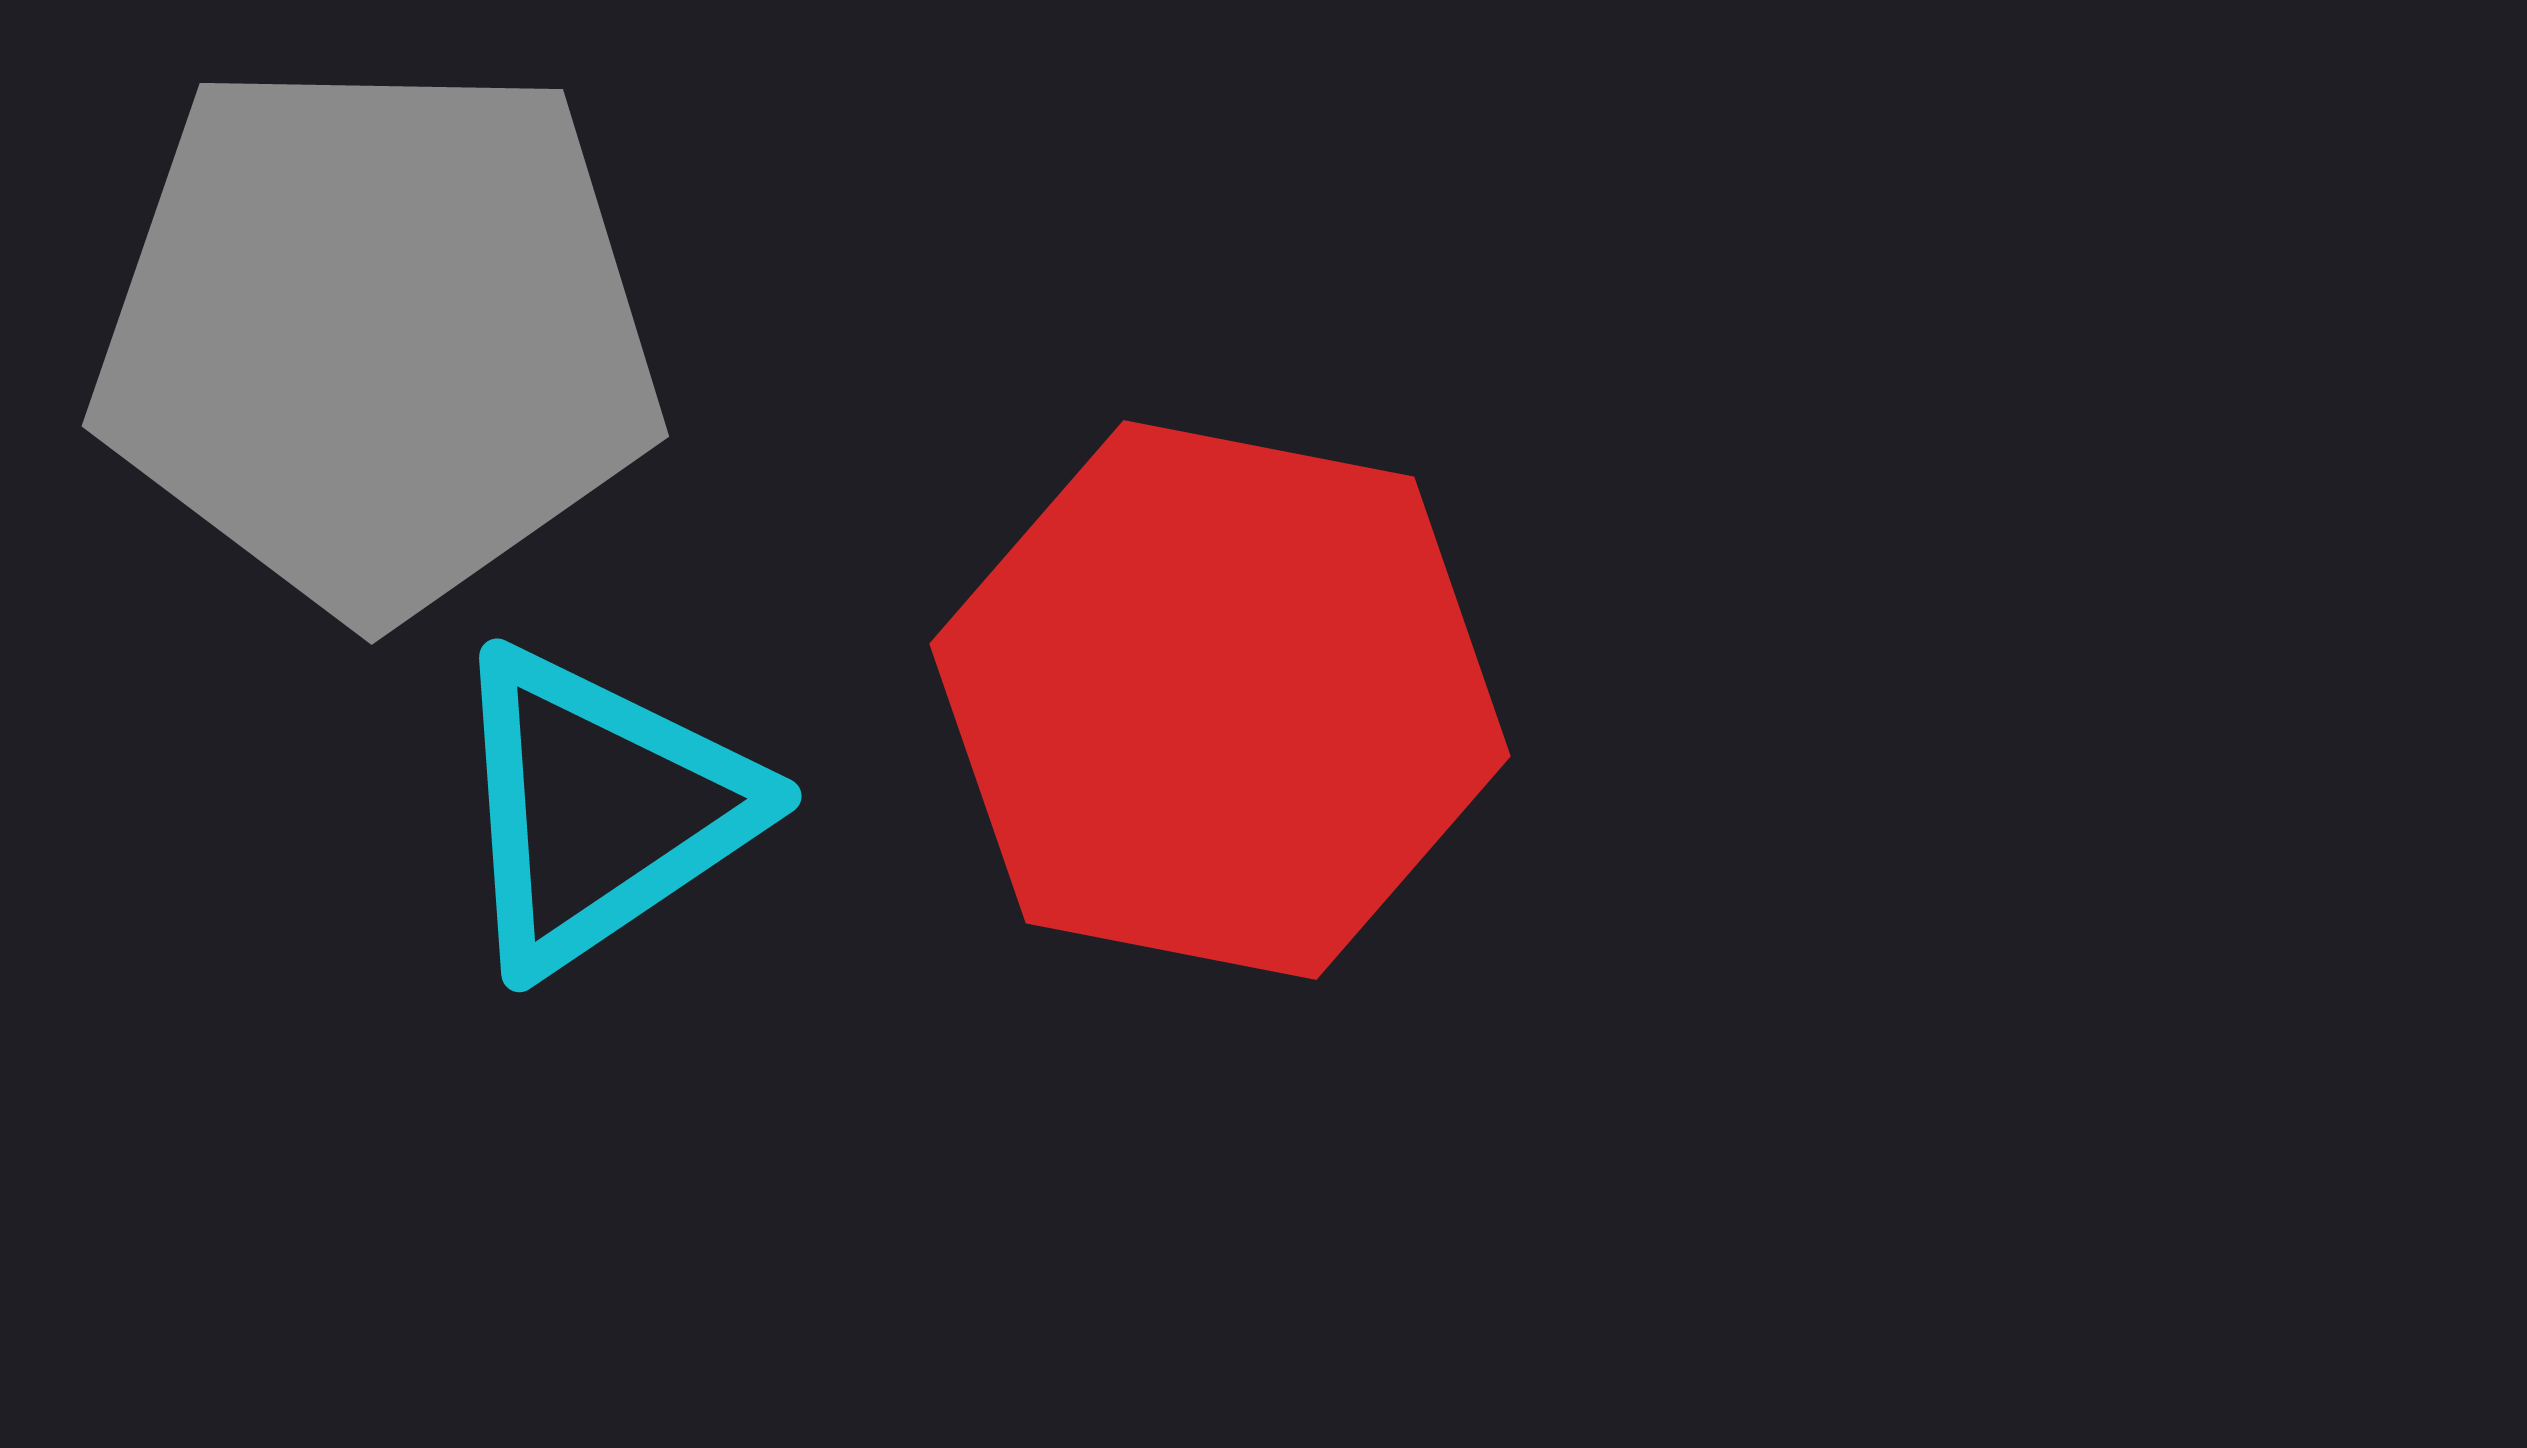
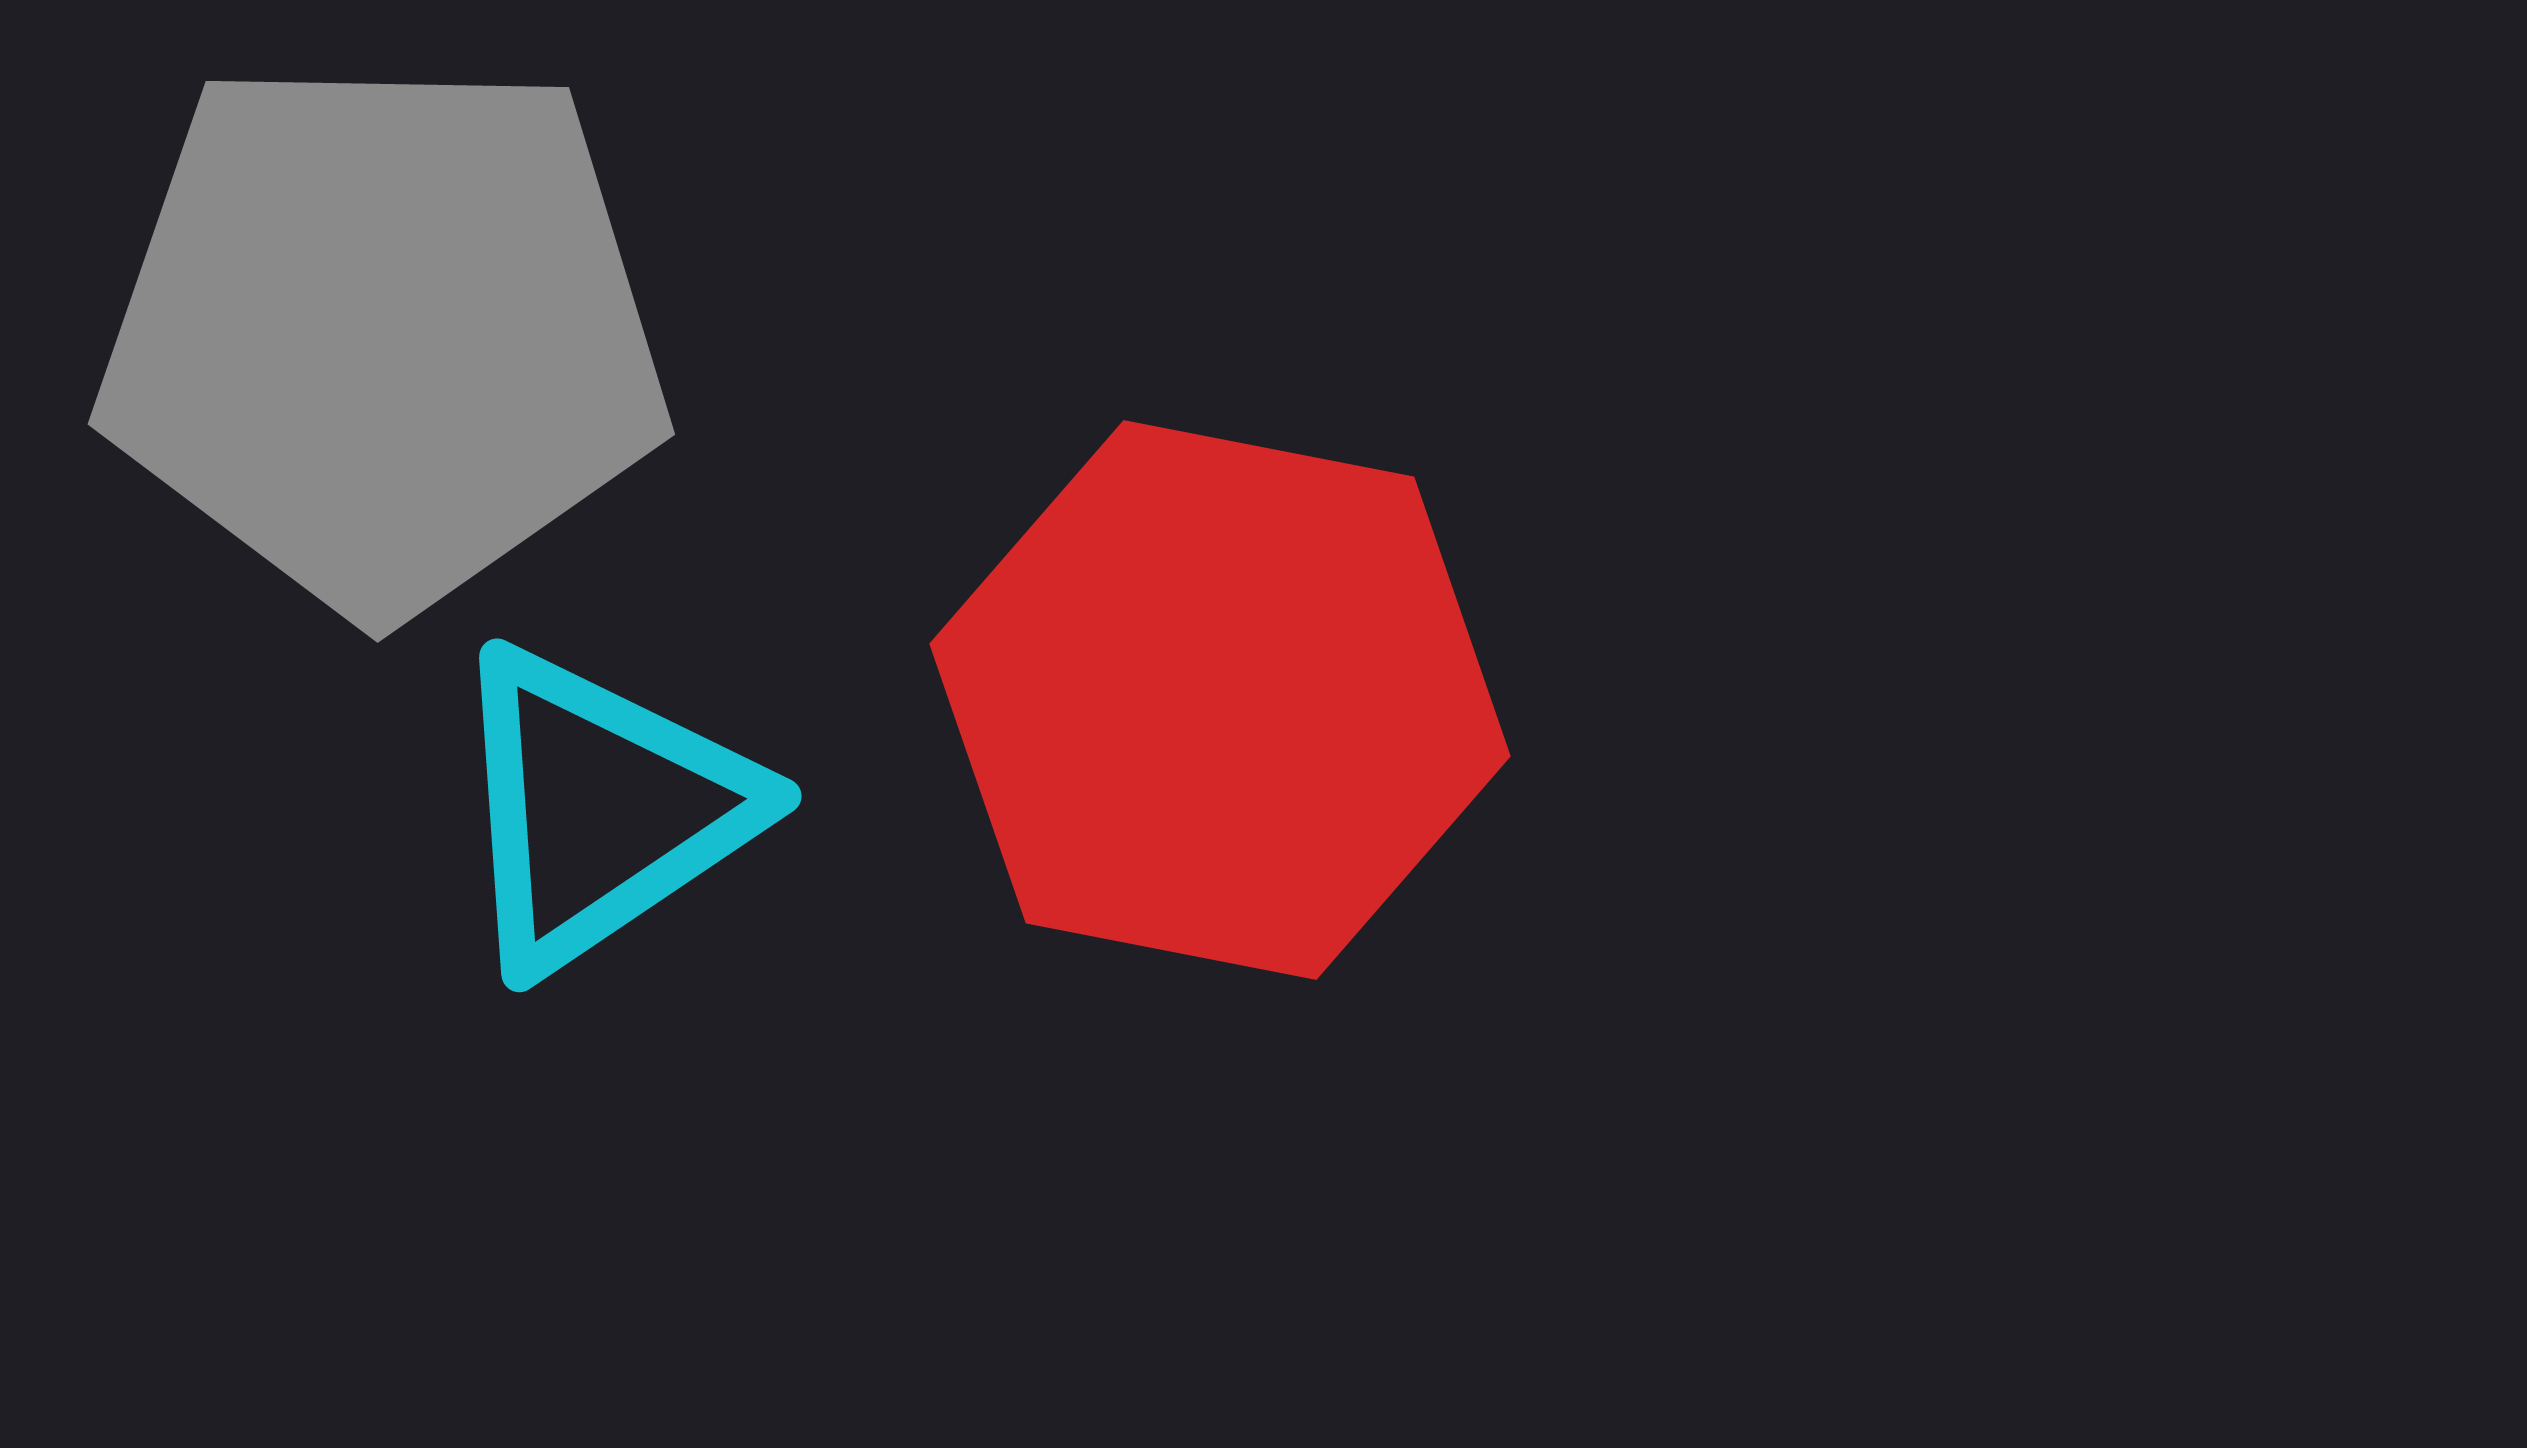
gray pentagon: moved 6 px right, 2 px up
